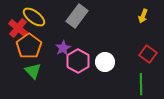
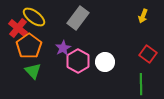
gray rectangle: moved 1 px right, 2 px down
